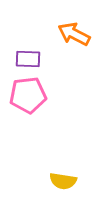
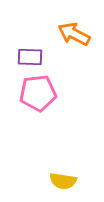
purple rectangle: moved 2 px right, 2 px up
pink pentagon: moved 10 px right, 2 px up
